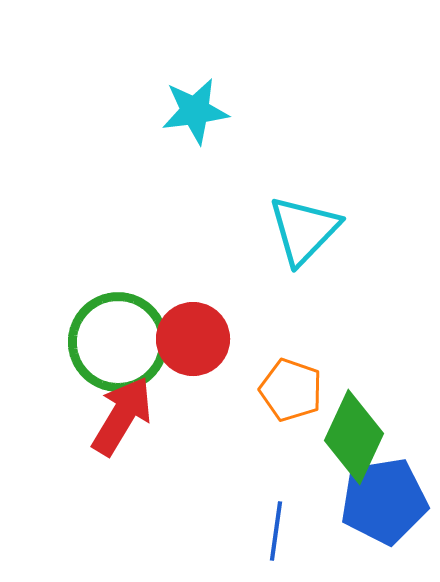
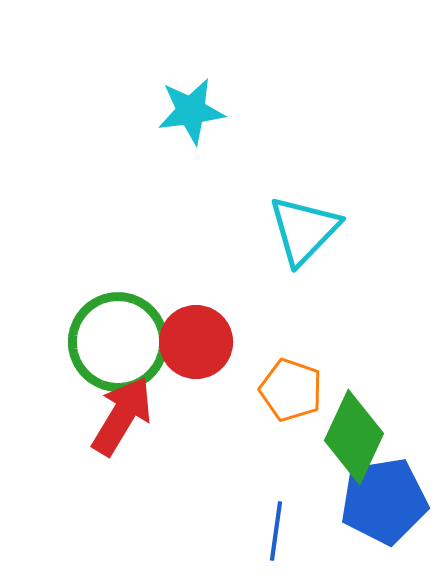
cyan star: moved 4 px left
red circle: moved 3 px right, 3 px down
